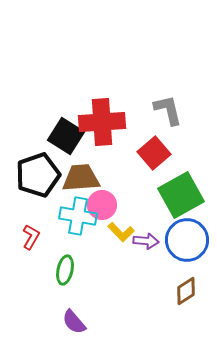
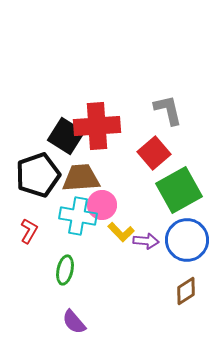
red cross: moved 5 px left, 4 px down
green square: moved 2 px left, 5 px up
red L-shape: moved 2 px left, 6 px up
